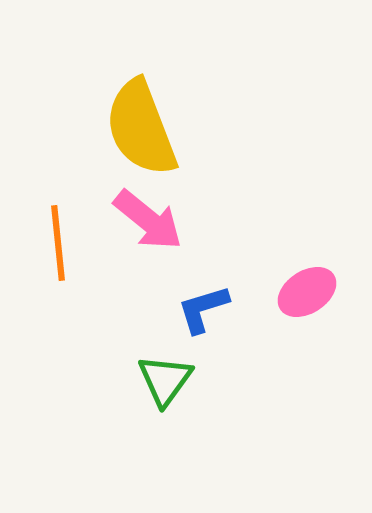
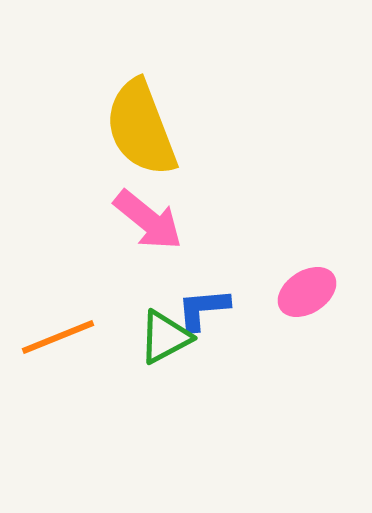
orange line: moved 94 px down; rotated 74 degrees clockwise
blue L-shape: rotated 12 degrees clockwise
green triangle: moved 43 px up; rotated 26 degrees clockwise
